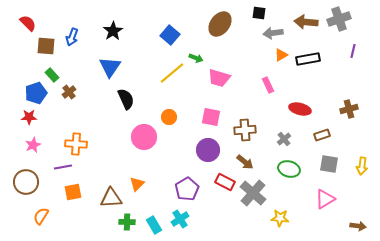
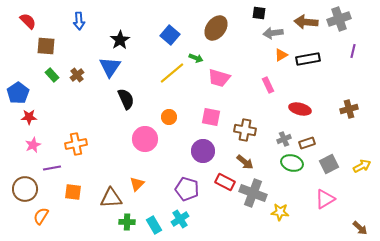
red semicircle at (28, 23): moved 2 px up
brown ellipse at (220, 24): moved 4 px left, 4 px down
black star at (113, 31): moved 7 px right, 9 px down
blue arrow at (72, 37): moved 7 px right, 16 px up; rotated 24 degrees counterclockwise
brown cross at (69, 92): moved 8 px right, 17 px up
blue pentagon at (36, 93): moved 18 px left; rotated 15 degrees counterclockwise
brown cross at (245, 130): rotated 15 degrees clockwise
brown rectangle at (322, 135): moved 15 px left, 8 px down
pink circle at (144, 137): moved 1 px right, 2 px down
gray cross at (284, 139): rotated 16 degrees clockwise
orange cross at (76, 144): rotated 15 degrees counterclockwise
purple circle at (208, 150): moved 5 px left, 1 px down
gray square at (329, 164): rotated 36 degrees counterclockwise
yellow arrow at (362, 166): rotated 126 degrees counterclockwise
purple line at (63, 167): moved 11 px left, 1 px down
green ellipse at (289, 169): moved 3 px right, 6 px up
brown circle at (26, 182): moved 1 px left, 7 px down
purple pentagon at (187, 189): rotated 25 degrees counterclockwise
orange square at (73, 192): rotated 18 degrees clockwise
gray cross at (253, 193): rotated 20 degrees counterclockwise
yellow star at (280, 218): moved 6 px up
brown arrow at (358, 226): moved 2 px right, 2 px down; rotated 35 degrees clockwise
